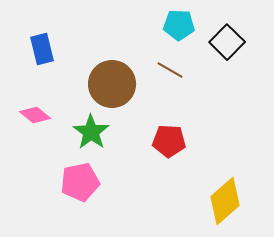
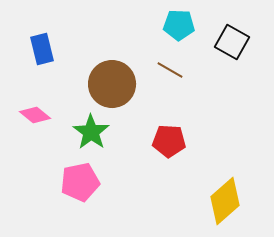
black square: moved 5 px right; rotated 16 degrees counterclockwise
